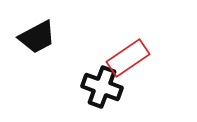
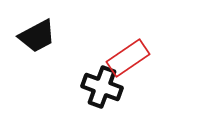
black trapezoid: moved 1 px up
